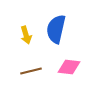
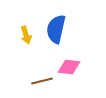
brown line: moved 11 px right, 10 px down
